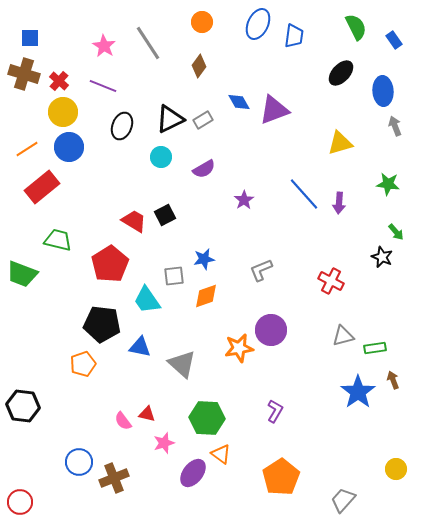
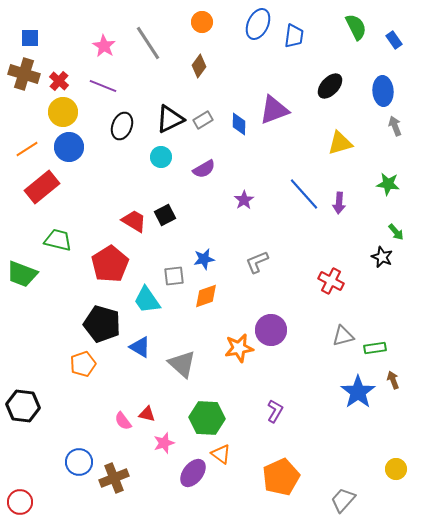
black ellipse at (341, 73): moved 11 px left, 13 px down
blue diamond at (239, 102): moved 22 px down; rotated 30 degrees clockwise
gray L-shape at (261, 270): moved 4 px left, 8 px up
black pentagon at (102, 324): rotated 9 degrees clockwise
blue triangle at (140, 347): rotated 20 degrees clockwise
orange pentagon at (281, 477): rotated 9 degrees clockwise
